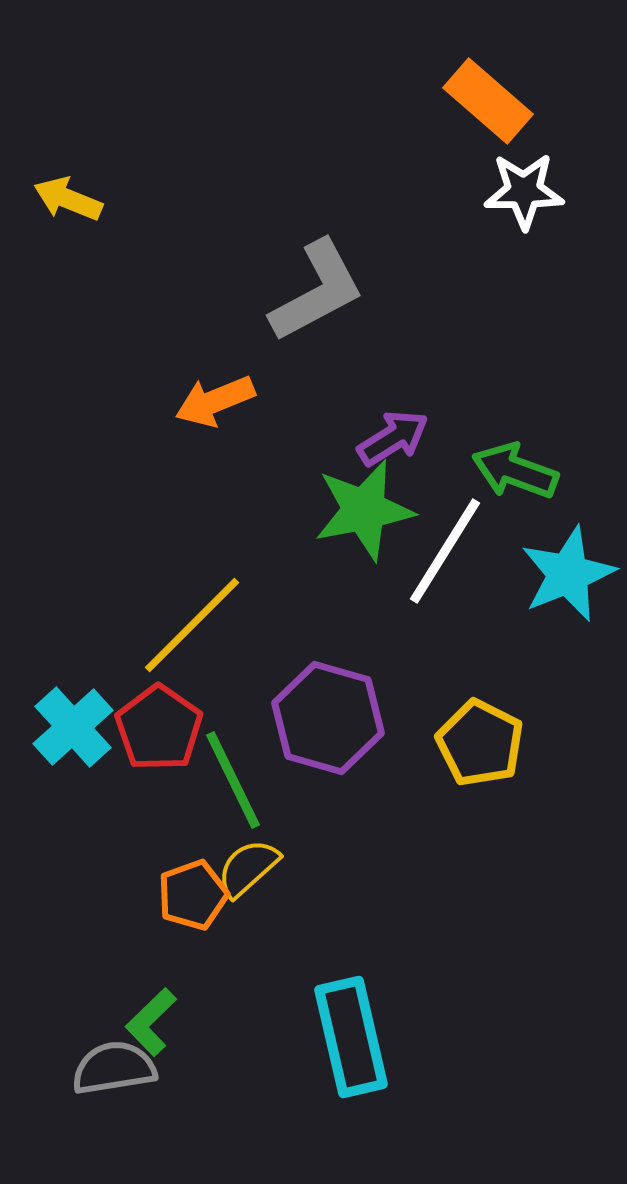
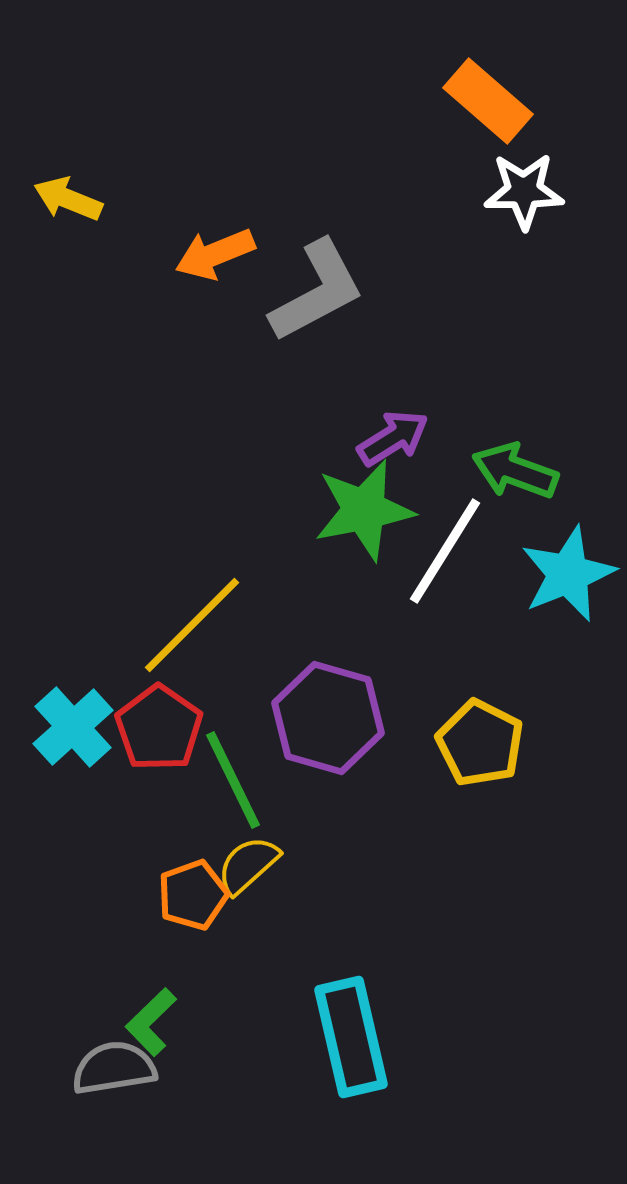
orange arrow: moved 147 px up
yellow semicircle: moved 3 px up
